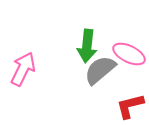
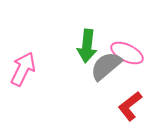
pink ellipse: moved 2 px left, 1 px up
gray semicircle: moved 6 px right, 4 px up
red L-shape: rotated 24 degrees counterclockwise
